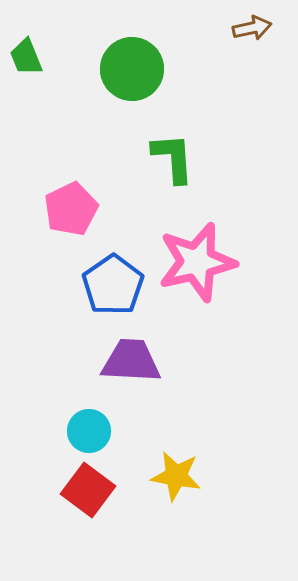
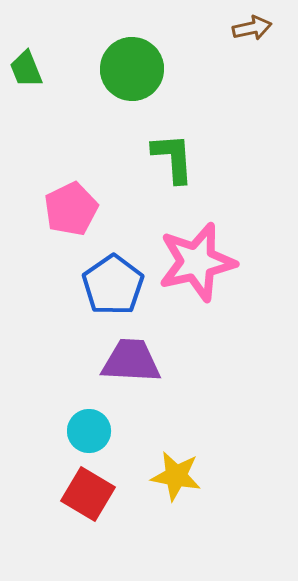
green trapezoid: moved 12 px down
red square: moved 4 px down; rotated 6 degrees counterclockwise
